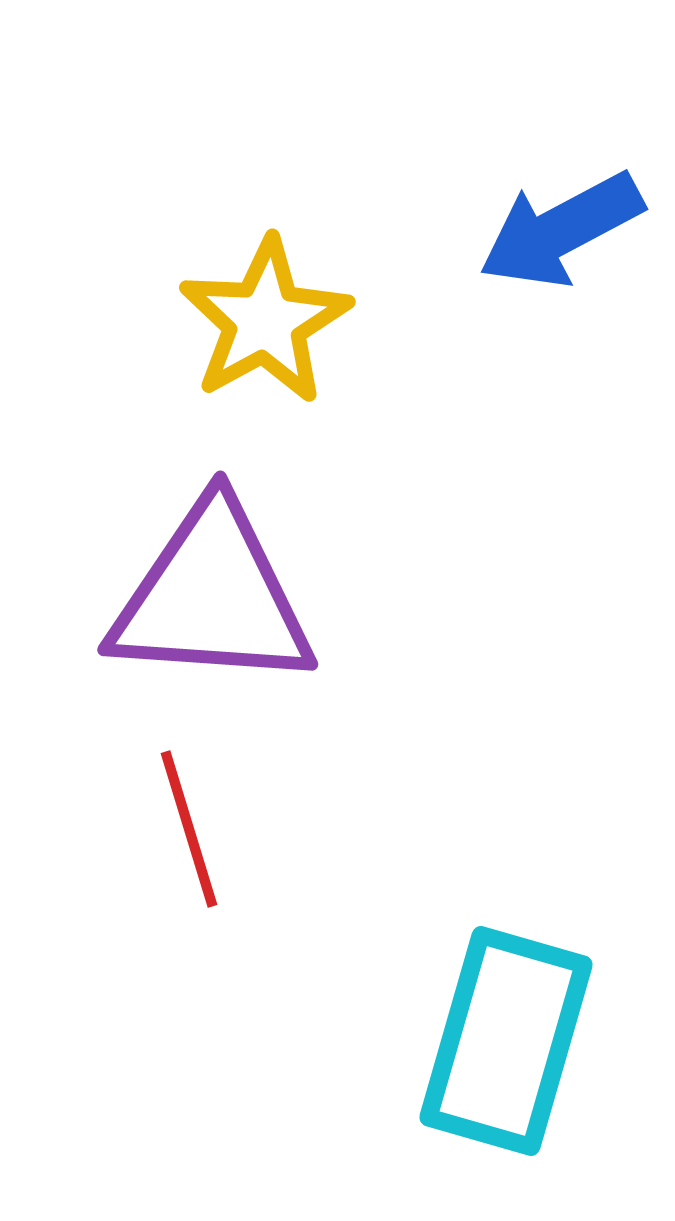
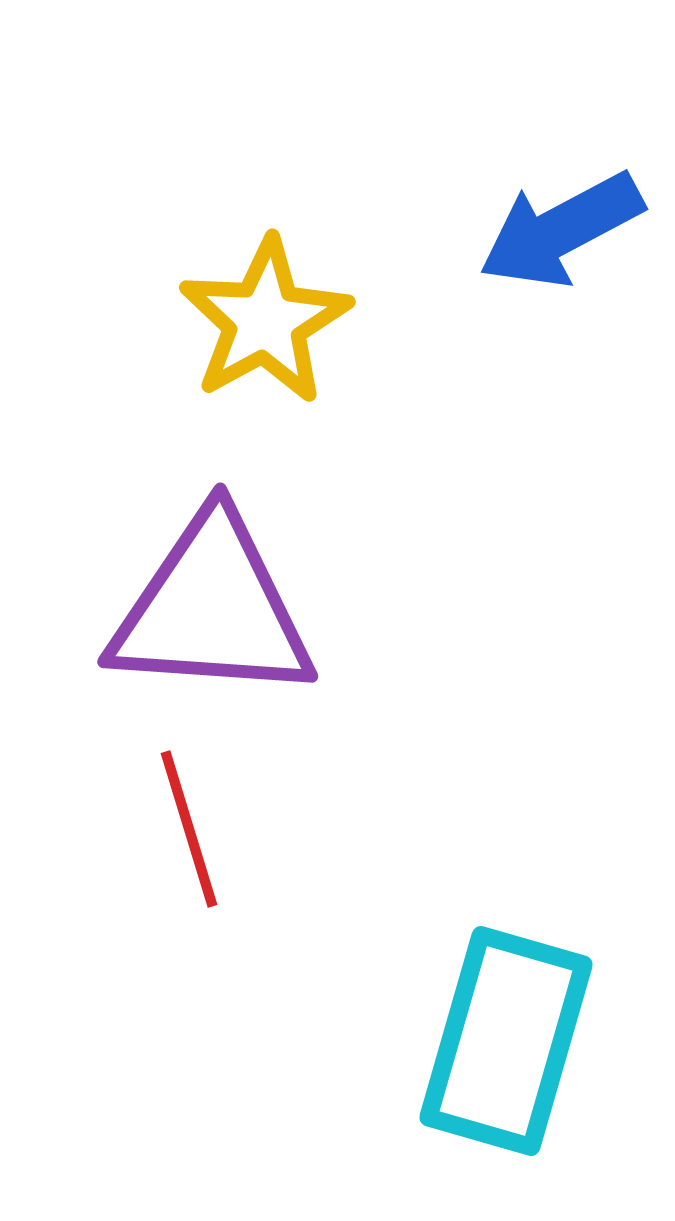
purple triangle: moved 12 px down
